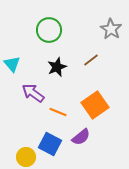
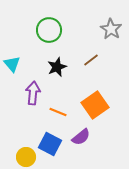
purple arrow: rotated 60 degrees clockwise
